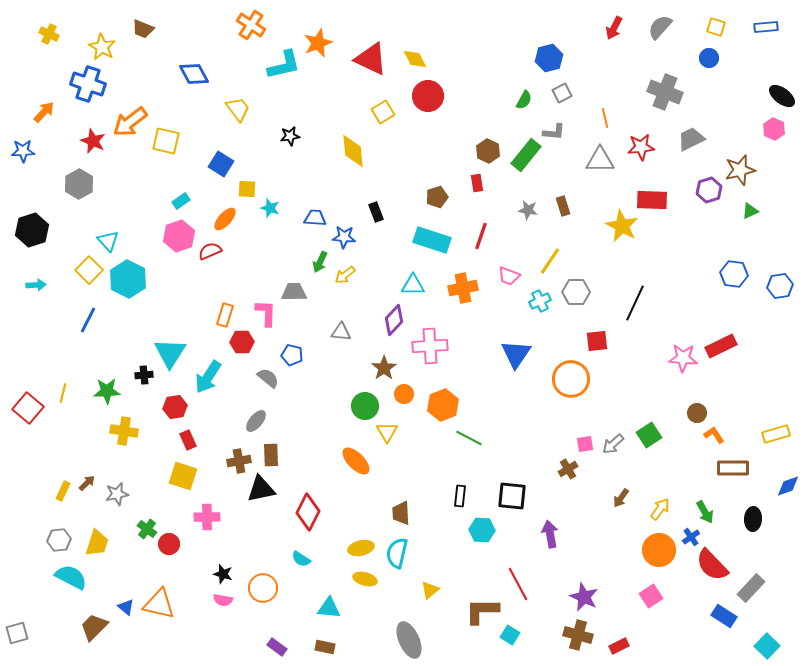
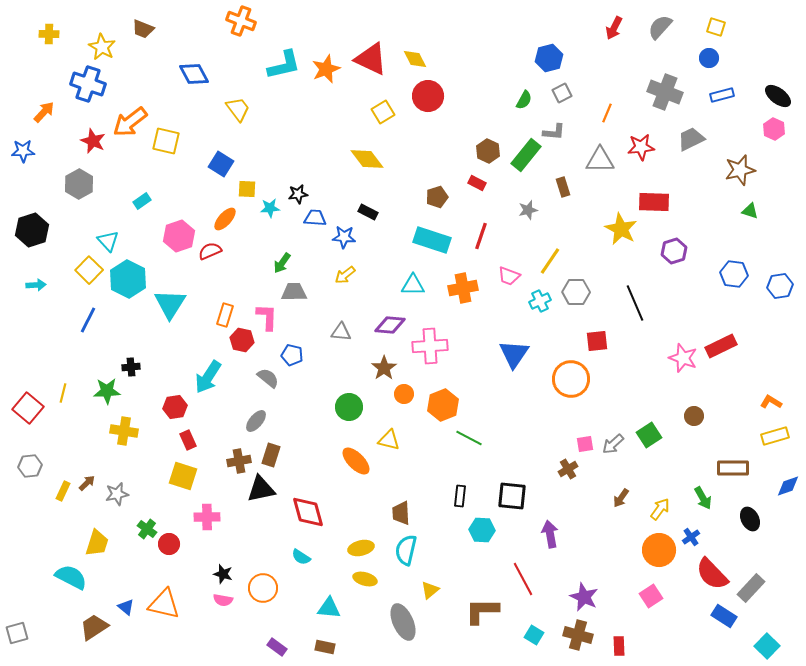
orange cross at (251, 25): moved 10 px left, 4 px up; rotated 12 degrees counterclockwise
blue rectangle at (766, 27): moved 44 px left, 68 px down; rotated 10 degrees counterclockwise
yellow cross at (49, 34): rotated 24 degrees counterclockwise
orange star at (318, 43): moved 8 px right, 26 px down
black ellipse at (782, 96): moved 4 px left
orange line at (605, 118): moved 2 px right, 5 px up; rotated 36 degrees clockwise
black star at (290, 136): moved 8 px right, 58 px down
yellow diamond at (353, 151): moved 14 px right, 8 px down; rotated 32 degrees counterclockwise
red rectangle at (477, 183): rotated 54 degrees counterclockwise
purple hexagon at (709, 190): moved 35 px left, 61 px down
red rectangle at (652, 200): moved 2 px right, 2 px down
cyan rectangle at (181, 201): moved 39 px left
brown rectangle at (563, 206): moved 19 px up
cyan star at (270, 208): rotated 24 degrees counterclockwise
gray star at (528, 210): rotated 24 degrees counterclockwise
green triangle at (750, 211): rotated 42 degrees clockwise
black rectangle at (376, 212): moved 8 px left; rotated 42 degrees counterclockwise
yellow star at (622, 226): moved 1 px left, 3 px down
green arrow at (320, 262): moved 38 px left, 1 px down; rotated 10 degrees clockwise
black line at (635, 303): rotated 48 degrees counterclockwise
pink L-shape at (266, 313): moved 1 px right, 4 px down
purple diamond at (394, 320): moved 4 px left, 5 px down; rotated 52 degrees clockwise
red hexagon at (242, 342): moved 2 px up; rotated 15 degrees clockwise
cyan triangle at (170, 353): moved 49 px up
blue triangle at (516, 354): moved 2 px left
pink star at (683, 358): rotated 16 degrees clockwise
black cross at (144, 375): moved 13 px left, 8 px up
green circle at (365, 406): moved 16 px left, 1 px down
brown circle at (697, 413): moved 3 px left, 3 px down
yellow triangle at (387, 432): moved 2 px right, 8 px down; rotated 45 degrees counterclockwise
yellow rectangle at (776, 434): moved 1 px left, 2 px down
orange L-shape at (714, 435): moved 57 px right, 33 px up; rotated 25 degrees counterclockwise
brown rectangle at (271, 455): rotated 20 degrees clockwise
red diamond at (308, 512): rotated 42 degrees counterclockwise
green arrow at (705, 512): moved 2 px left, 14 px up
black ellipse at (753, 519): moved 3 px left; rotated 30 degrees counterclockwise
gray hexagon at (59, 540): moved 29 px left, 74 px up
cyan semicircle at (397, 553): moved 9 px right, 3 px up
cyan semicircle at (301, 559): moved 2 px up
red semicircle at (712, 565): moved 9 px down
red line at (518, 584): moved 5 px right, 5 px up
orange triangle at (159, 604): moved 5 px right
brown trapezoid at (94, 627): rotated 12 degrees clockwise
cyan square at (510, 635): moved 24 px right
gray ellipse at (409, 640): moved 6 px left, 18 px up
red rectangle at (619, 646): rotated 66 degrees counterclockwise
